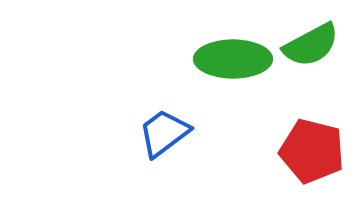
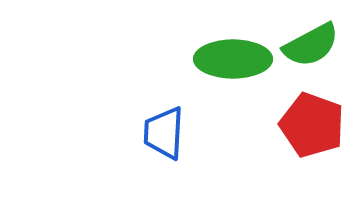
blue trapezoid: rotated 50 degrees counterclockwise
red pentagon: moved 26 px up; rotated 6 degrees clockwise
